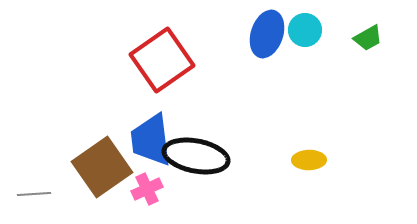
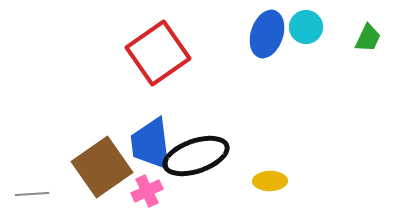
cyan circle: moved 1 px right, 3 px up
green trapezoid: rotated 36 degrees counterclockwise
red square: moved 4 px left, 7 px up
blue trapezoid: moved 4 px down
black ellipse: rotated 30 degrees counterclockwise
yellow ellipse: moved 39 px left, 21 px down
pink cross: moved 2 px down
gray line: moved 2 px left
